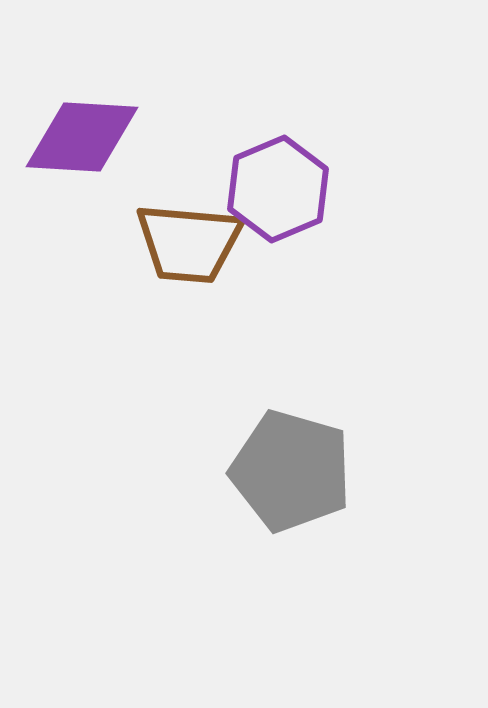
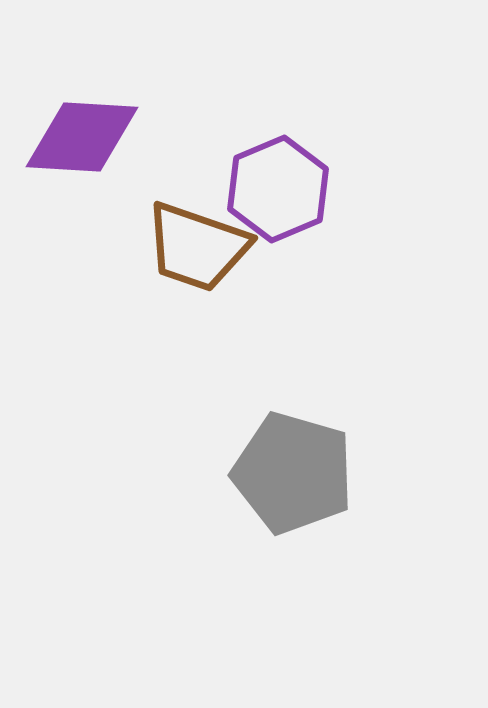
brown trapezoid: moved 8 px right, 4 px down; rotated 14 degrees clockwise
gray pentagon: moved 2 px right, 2 px down
